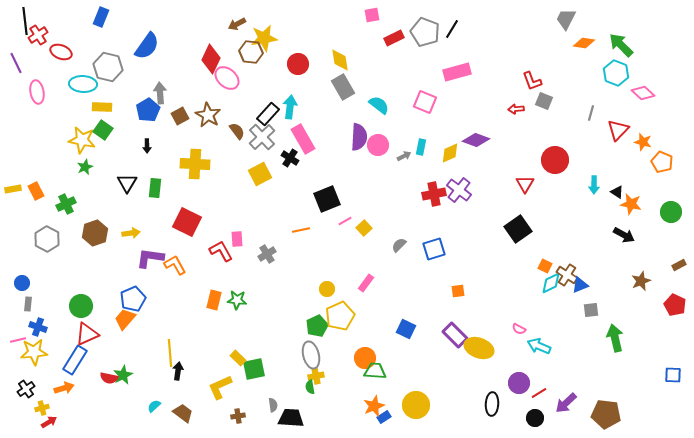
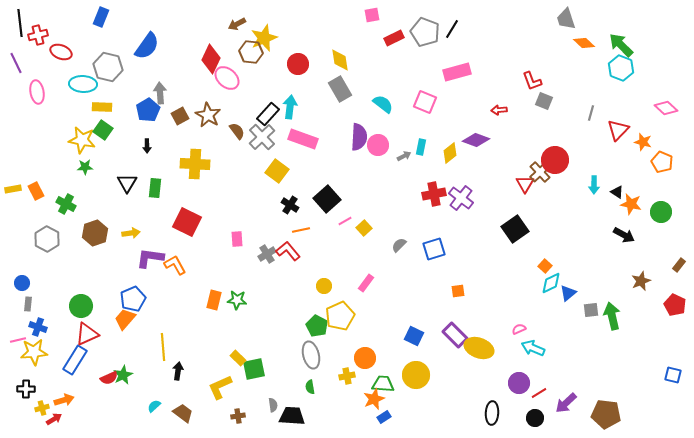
gray trapezoid at (566, 19): rotated 45 degrees counterclockwise
black line at (25, 21): moved 5 px left, 2 px down
red cross at (38, 35): rotated 18 degrees clockwise
yellow star at (264, 38): rotated 12 degrees counterclockwise
orange diamond at (584, 43): rotated 35 degrees clockwise
cyan hexagon at (616, 73): moved 5 px right, 5 px up
gray rectangle at (343, 87): moved 3 px left, 2 px down
pink diamond at (643, 93): moved 23 px right, 15 px down
cyan semicircle at (379, 105): moved 4 px right, 1 px up
red arrow at (516, 109): moved 17 px left, 1 px down
pink rectangle at (303, 139): rotated 40 degrees counterclockwise
yellow diamond at (450, 153): rotated 15 degrees counterclockwise
black cross at (290, 158): moved 47 px down
green star at (85, 167): rotated 21 degrees clockwise
yellow square at (260, 174): moved 17 px right, 3 px up; rotated 25 degrees counterclockwise
purple cross at (459, 190): moved 2 px right, 8 px down
black square at (327, 199): rotated 20 degrees counterclockwise
green cross at (66, 204): rotated 36 degrees counterclockwise
green circle at (671, 212): moved 10 px left
black square at (518, 229): moved 3 px left
red L-shape at (221, 251): moved 67 px right; rotated 10 degrees counterclockwise
brown rectangle at (679, 265): rotated 24 degrees counterclockwise
orange square at (545, 266): rotated 16 degrees clockwise
brown cross at (567, 275): moved 27 px left, 103 px up; rotated 15 degrees clockwise
blue triangle at (580, 285): moved 12 px left, 8 px down; rotated 18 degrees counterclockwise
yellow circle at (327, 289): moved 3 px left, 3 px up
green pentagon at (317, 326): rotated 20 degrees counterclockwise
blue square at (406, 329): moved 8 px right, 7 px down
pink semicircle at (519, 329): rotated 128 degrees clockwise
green arrow at (615, 338): moved 3 px left, 22 px up
cyan arrow at (539, 346): moved 6 px left, 2 px down
yellow line at (170, 353): moved 7 px left, 6 px up
green trapezoid at (375, 371): moved 8 px right, 13 px down
blue square at (673, 375): rotated 12 degrees clockwise
yellow cross at (316, 376): moved 31 px right
red semicircle at (109, 378): rotated 36 degrees counterclockwise
orange arrow at (64, 388): moved 12 px down
black cross at (26, 389): rotated 36 degrees clockwise
black ellipse at (492, 404): moved 9 px down
yellow circle at (416, 405): moved 30 px up
orange star at (374, 406): moved 7 px up
black trapezoid at (291, 418): moved 1 px right, 2 px up
red arrow at (49, 422): moved 5 px right, 3 px up
